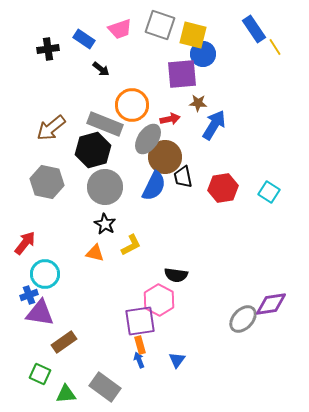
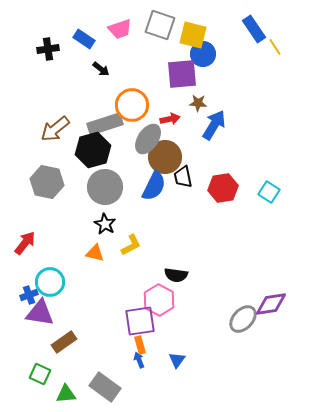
gray rectangle at (105, 124): rotated 40 degrees counterclockwise
brown arrow at (51, 128): moved 4 px right, 1 px down
cyan circle at (45, 274): moved 5 px right, 8 px down
